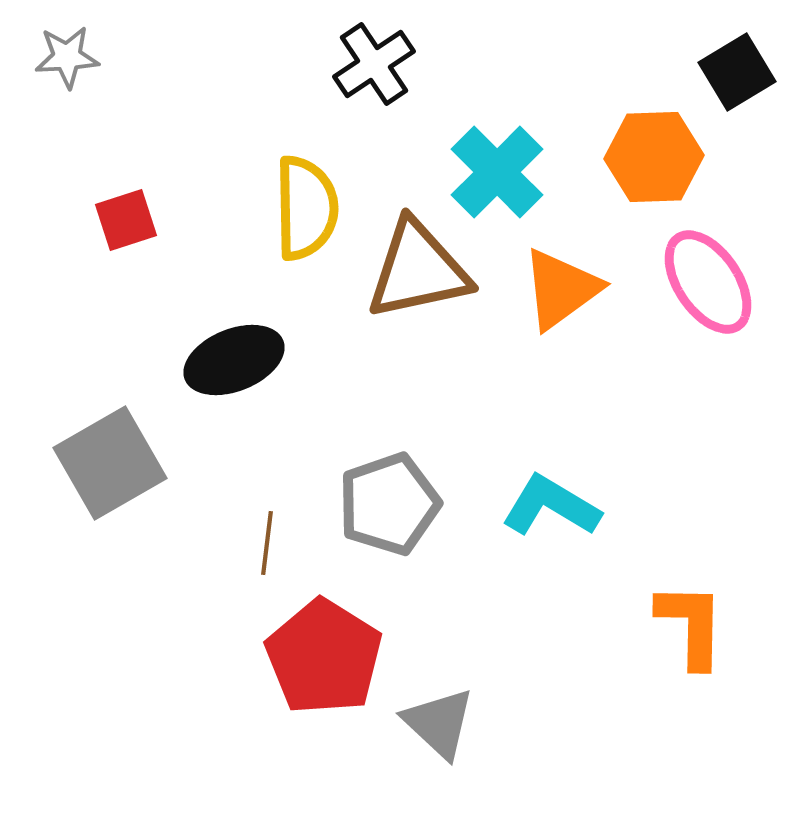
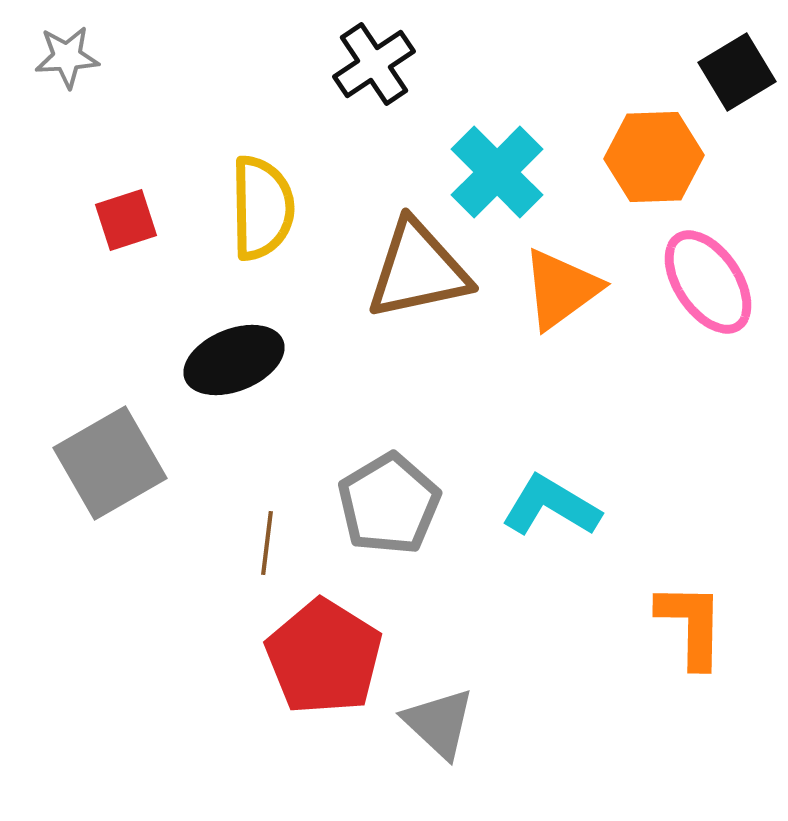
yellow semicircle: moved 44 px left
gray pentagon: rotated 12 degrees counterclockwise
